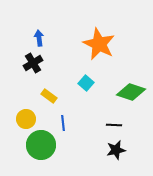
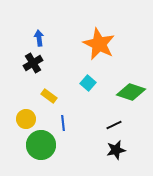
cyan square: moved 2 px right
black line: rotated 28 degrees counterclockwise
